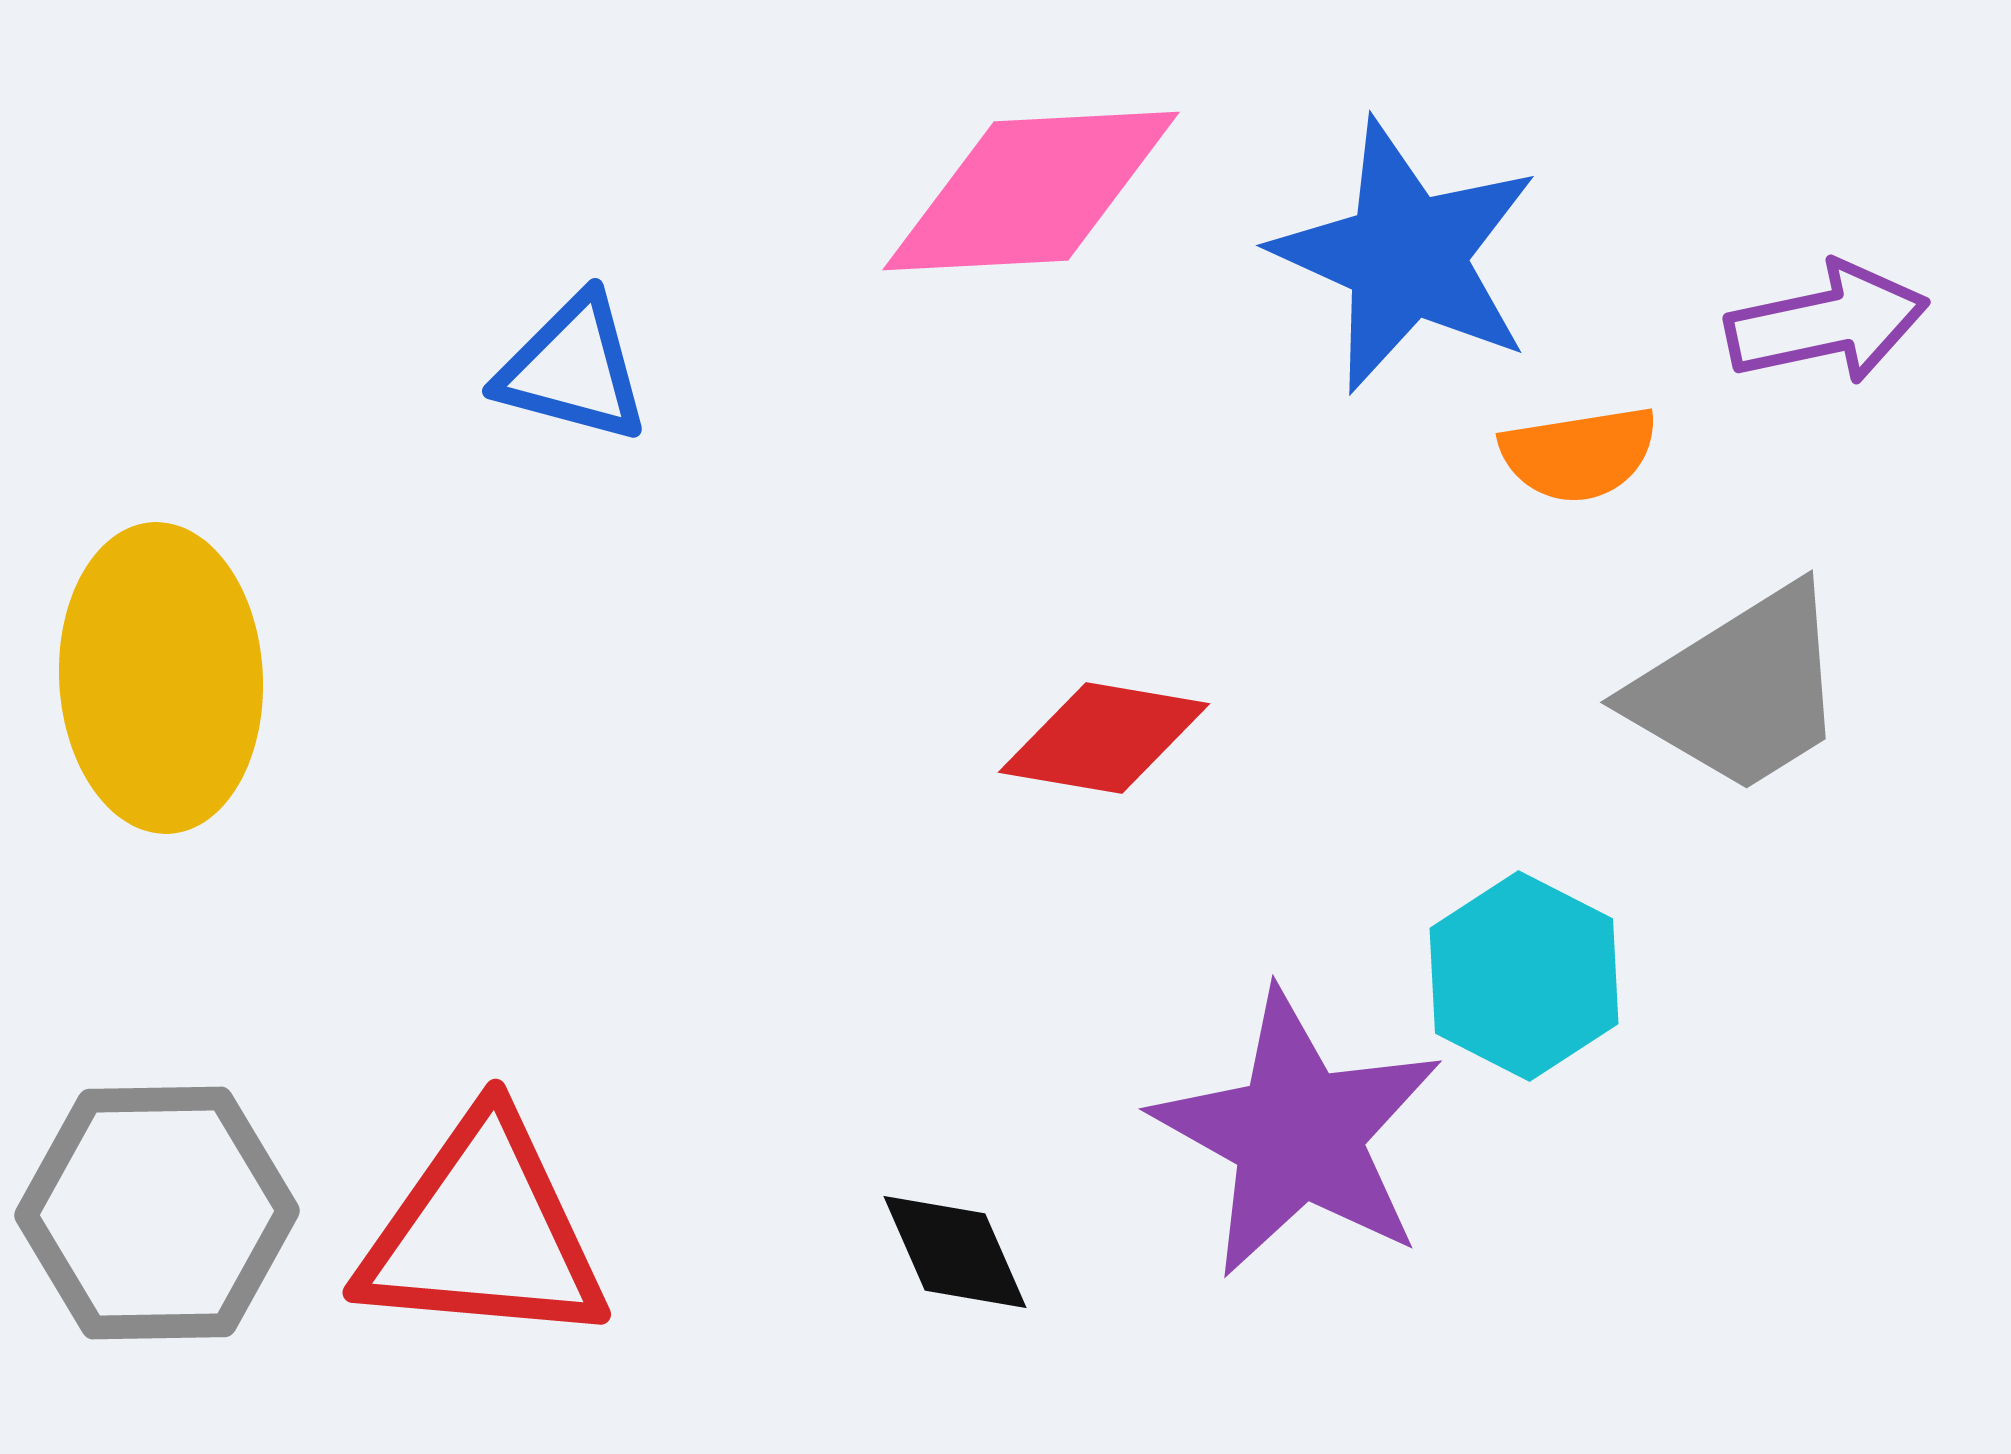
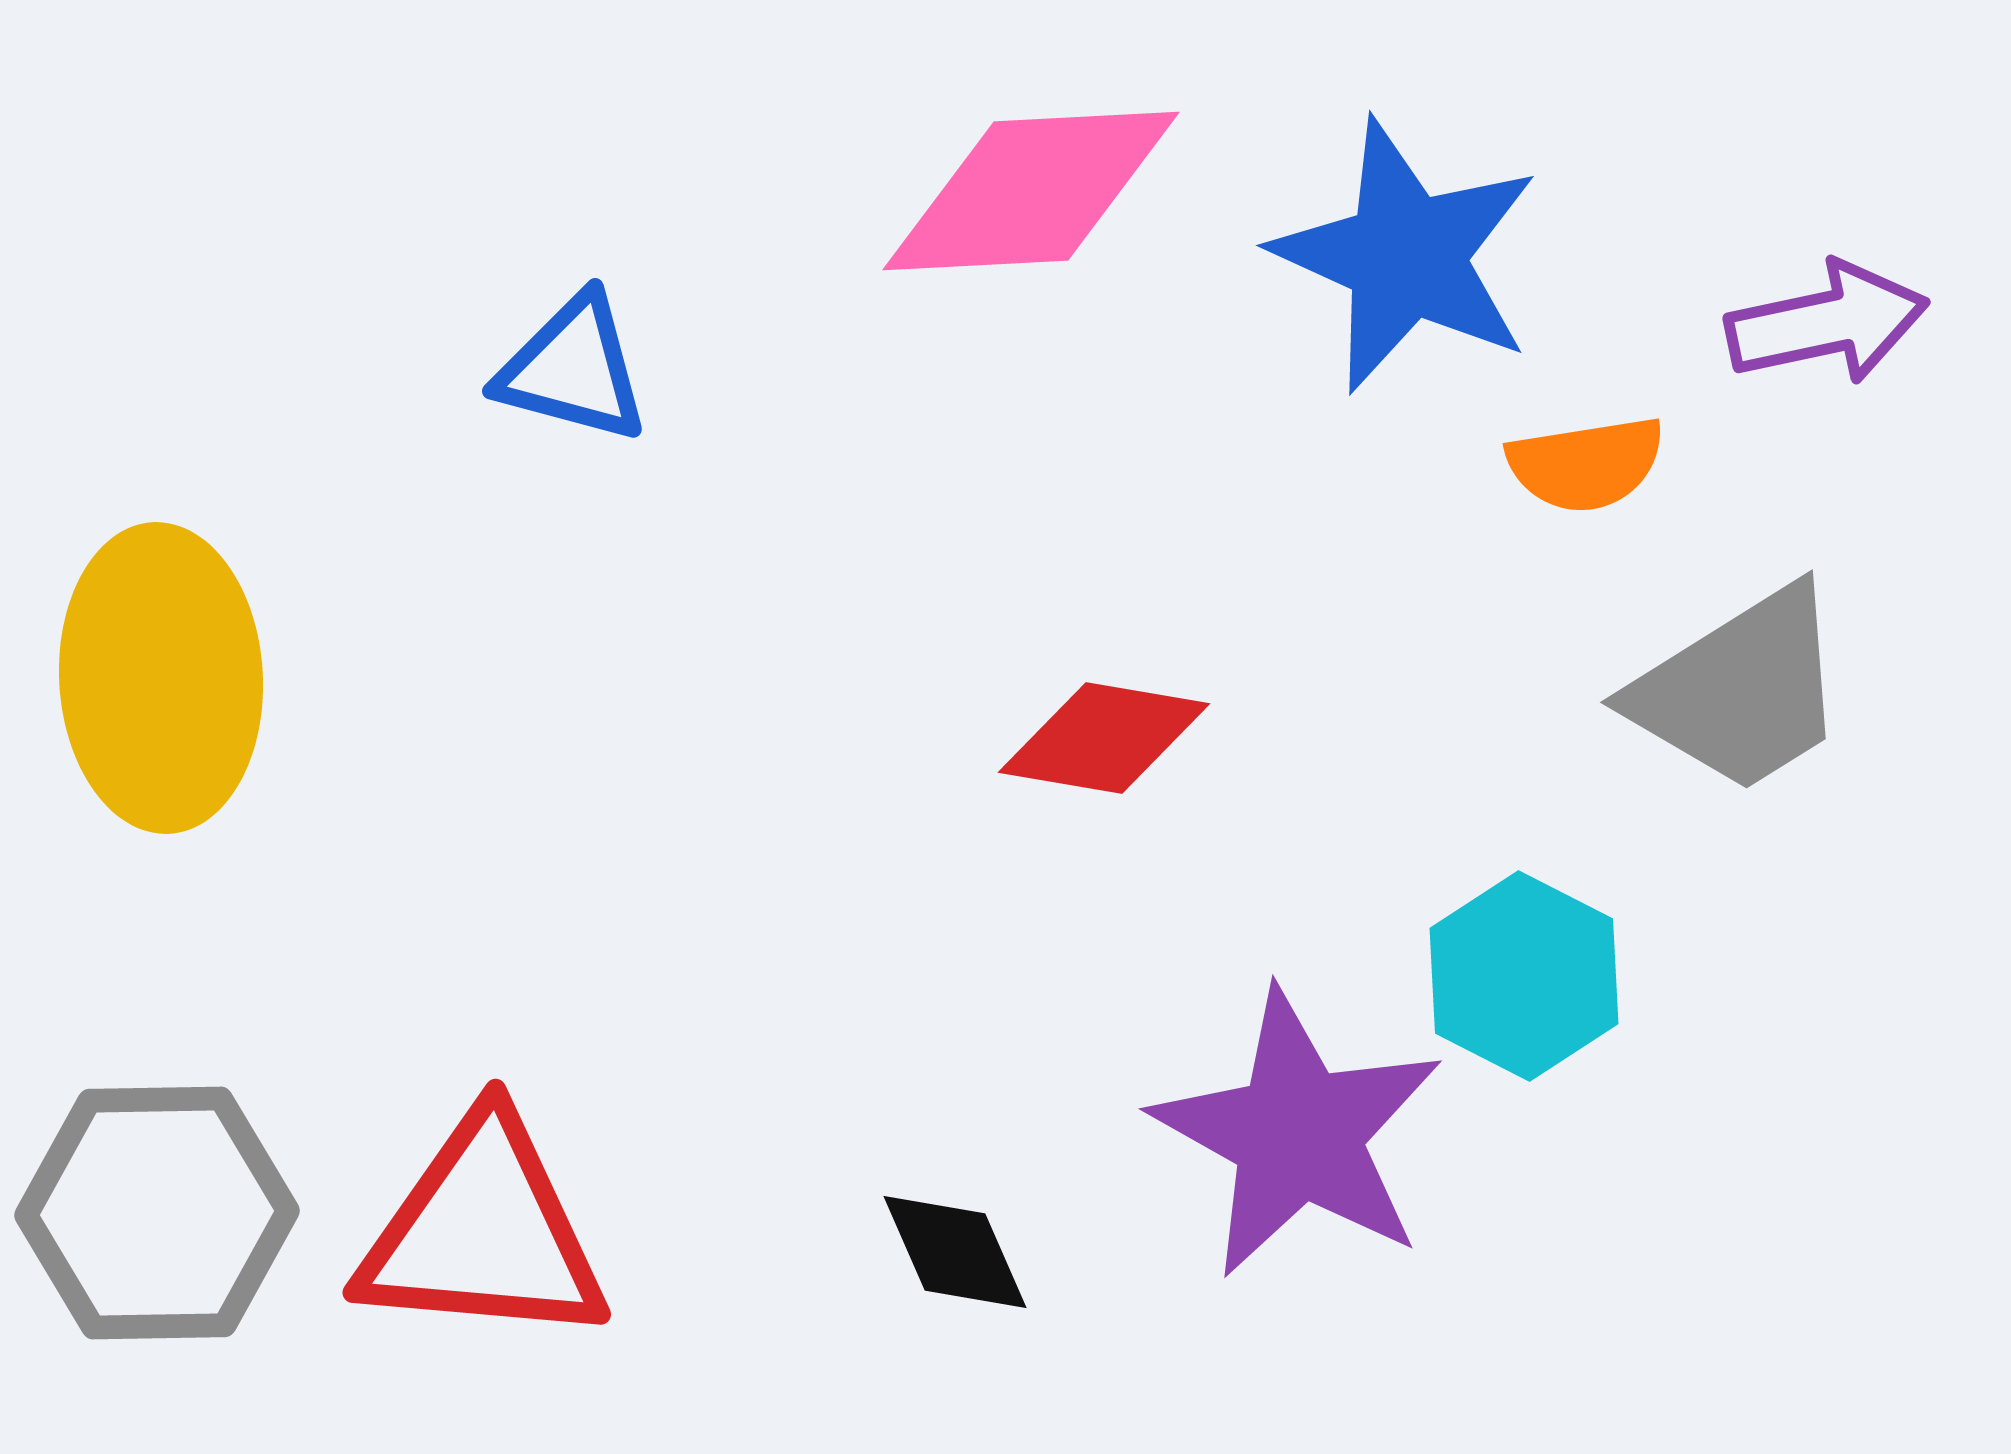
orange semicircle: moved 7 px right, 10 px down
